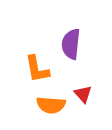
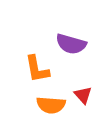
purple semicircle: rotated 80 degrees counterclockwise
red triangle: moved 1 px down
